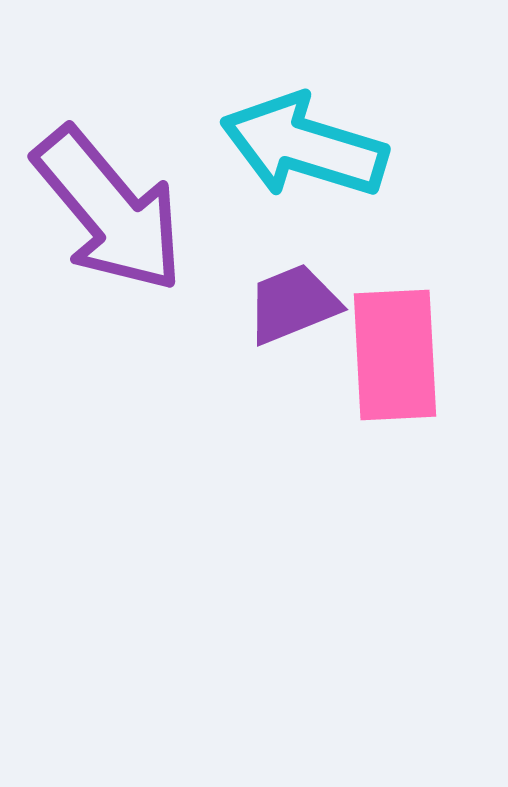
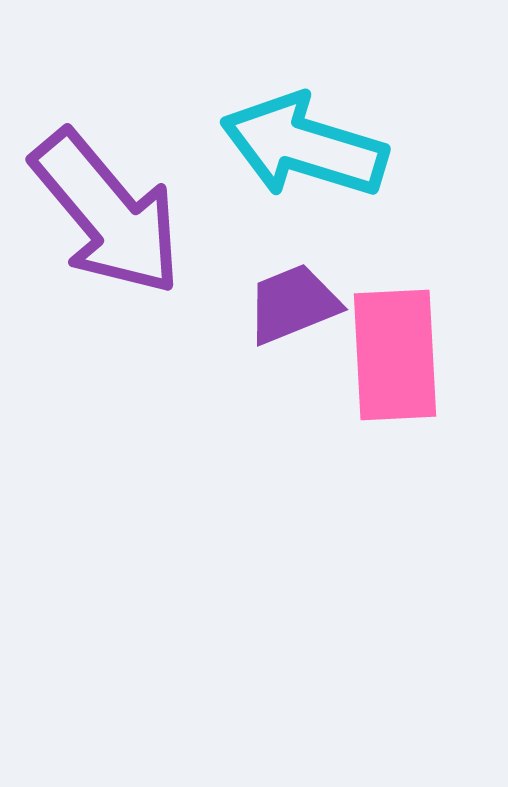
purple arrow: moved 2 px left, 3 px down
